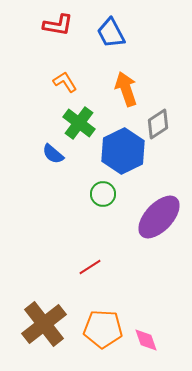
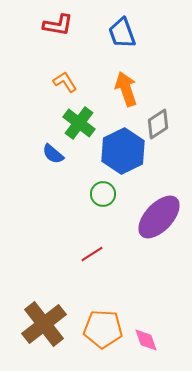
blue trapezoid: moved 11 px right; rotated 8 degrees clockwise
red line: moved 2 px right, 13 px up
